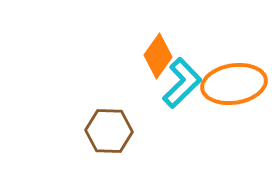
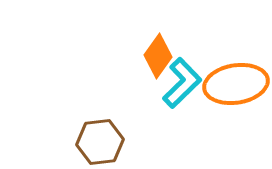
orange ellipse: moved 2 px right
brown hexagon: moved 9 px left, 11 px down; rotated 9 degrees counterclockwise
